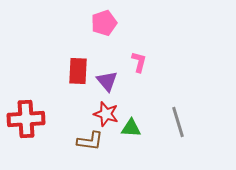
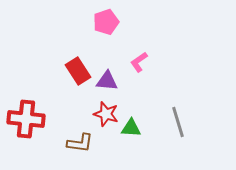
pink pentagon: moved 2 px right, 1 px up
pink L-shape: rotated 140 degrees counterclockwise
red rectangle: rotated 36 degrees counterclockwise
purple triangle: rotated 45 degrees counterclockwise
red cross: rotated 9 degrees clockwise
brown L-shape: moved 10 px left, 2 px down
